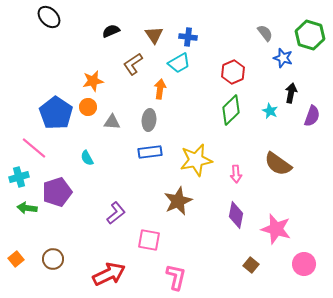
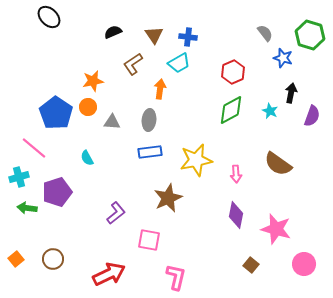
black semicircle: moved 2 px right, 1 px down
green diamond: rotated 16 degrees clockwise
brown star: moved 10 px left, 3 px up
